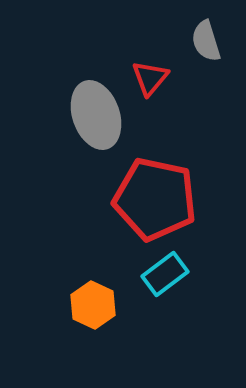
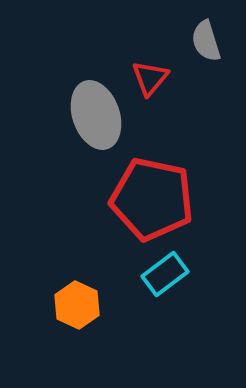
red pentagon: moved 3 px left
orange hexagon: moved 16 px left
